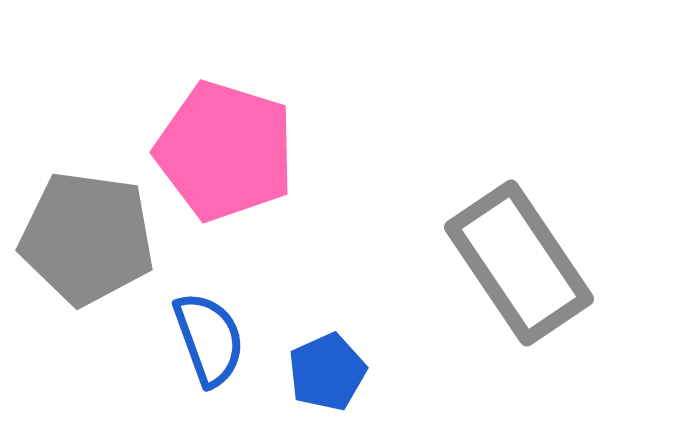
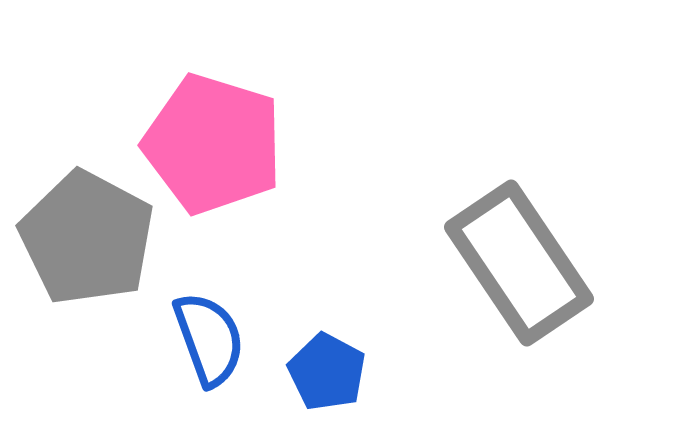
pink pentagon: moved 12 px left, 7 px up
gray pentagon: rotated 20 degrees clockwise
blue pentagon: rotated 20 degrees counterclockwise
